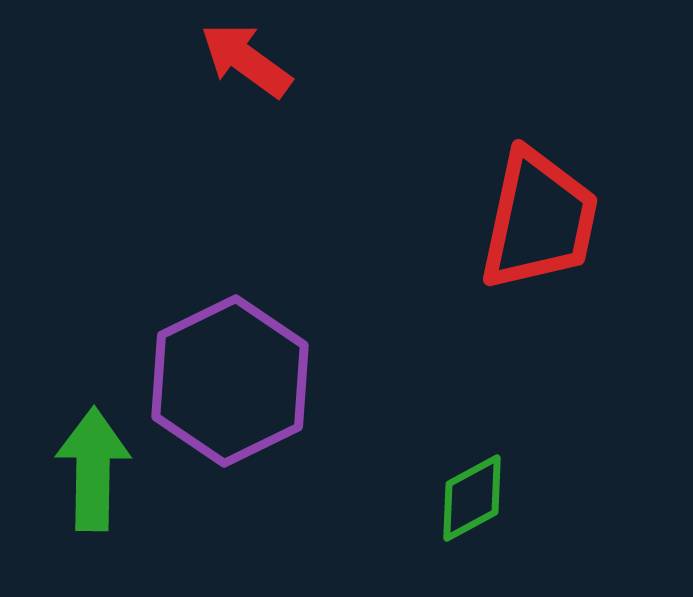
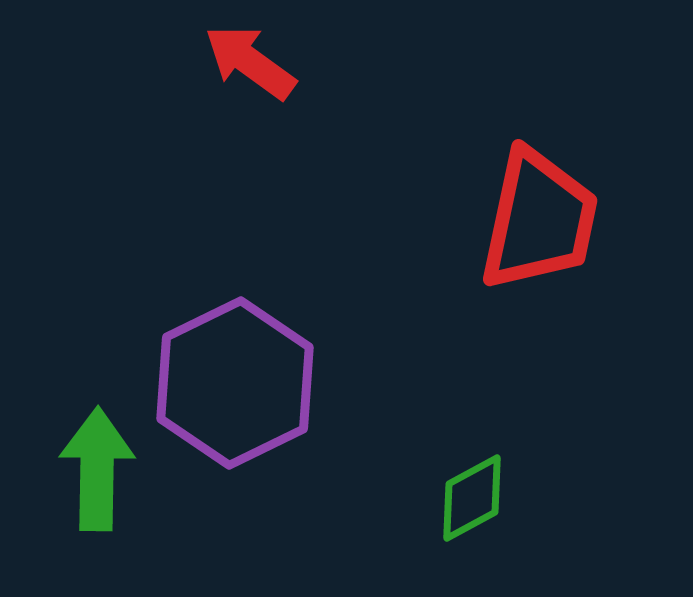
red arrow: moved 4 px right, 2 px down
purple hexagon: moved 5 px right, 2 px down
green arrow: moved 4 px right
